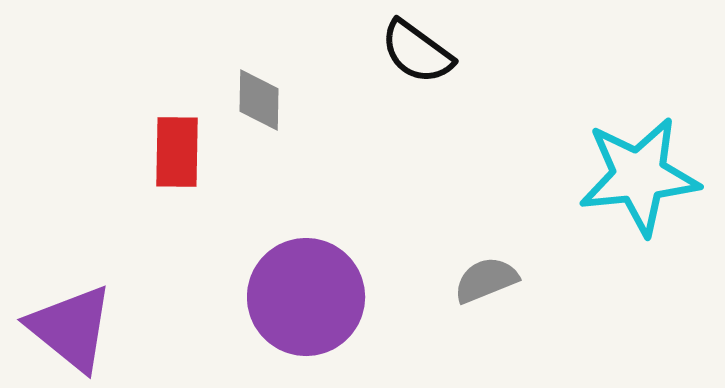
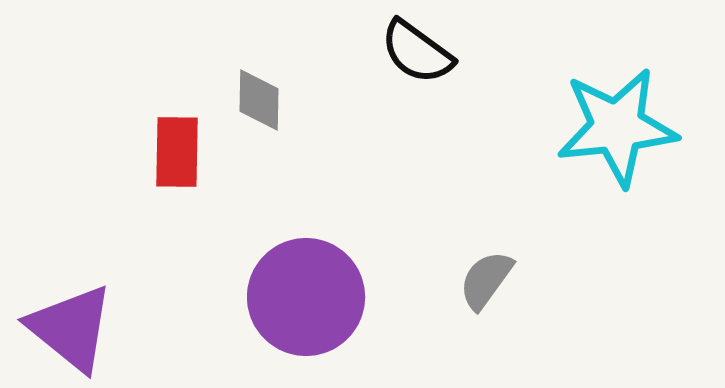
cyan star: moved 22 px left, 49 px up
gray semicircle: rotated 32 degrees counterclockwise
